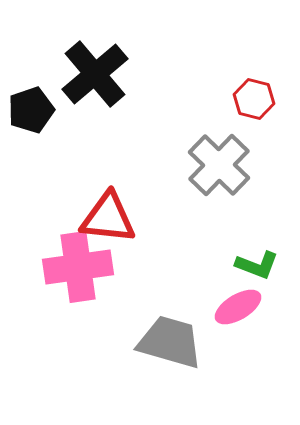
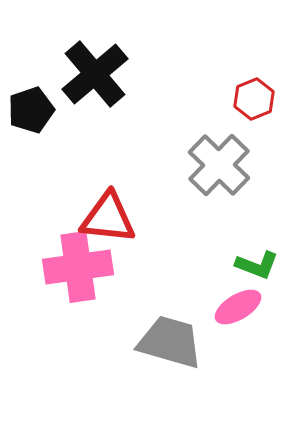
red hexagon: rotated 24 degrees clockwise
